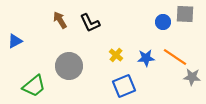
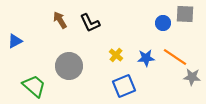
blue circle: moved 1 px down
green trapezoid: rotated 100 degrees counterclockwise
